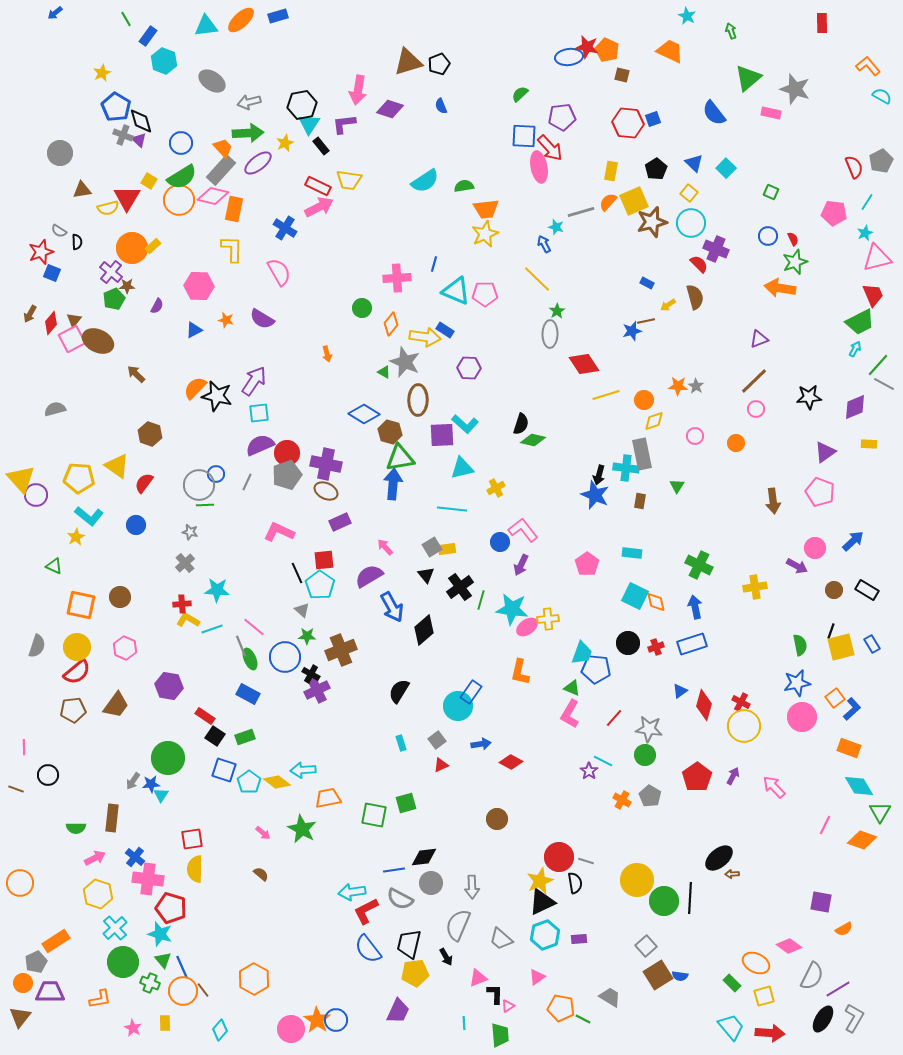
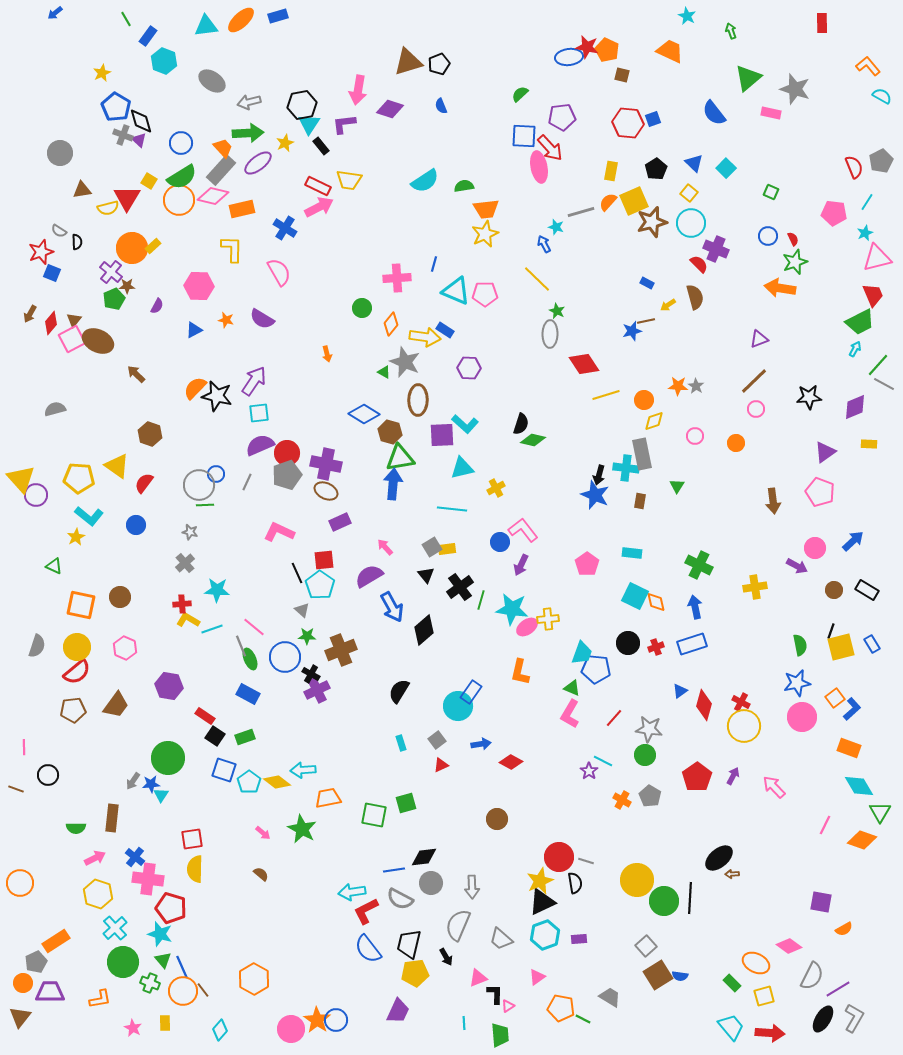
orange rectangle at (234, 209): moved 8 px right; rotated 65 degrees clockwise
green star at (557, 311): rotated 14 degrees counterclockwise
